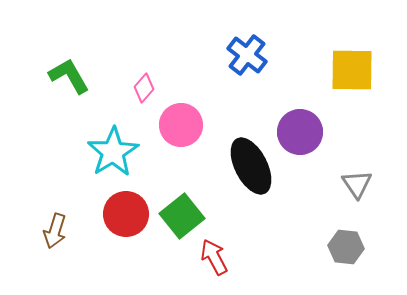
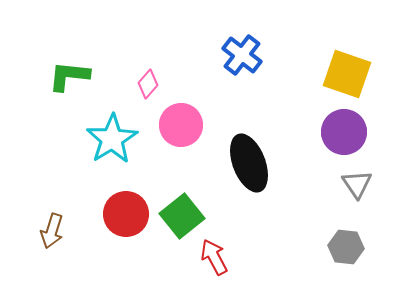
blue cross: moved 5 px left
yellow square: moved 5 px left, 4 px down; rotated 18 degrees clockwise
green L-shape: rotated 54 degrees counterclockwise
pink diamond: moved 4 px right, 4 px up
purple circle: moved 44 px right
cyan star: moved 1 px left, 13 px up
black ellipse: moved 2 px left, 3 px up; rotated 6 degrees clockwise
brown arrow: moved 3 px left
